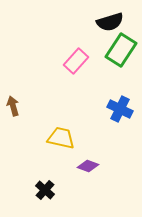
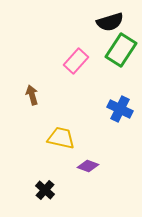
brown arrow: moved 19 px right, 11 px up
